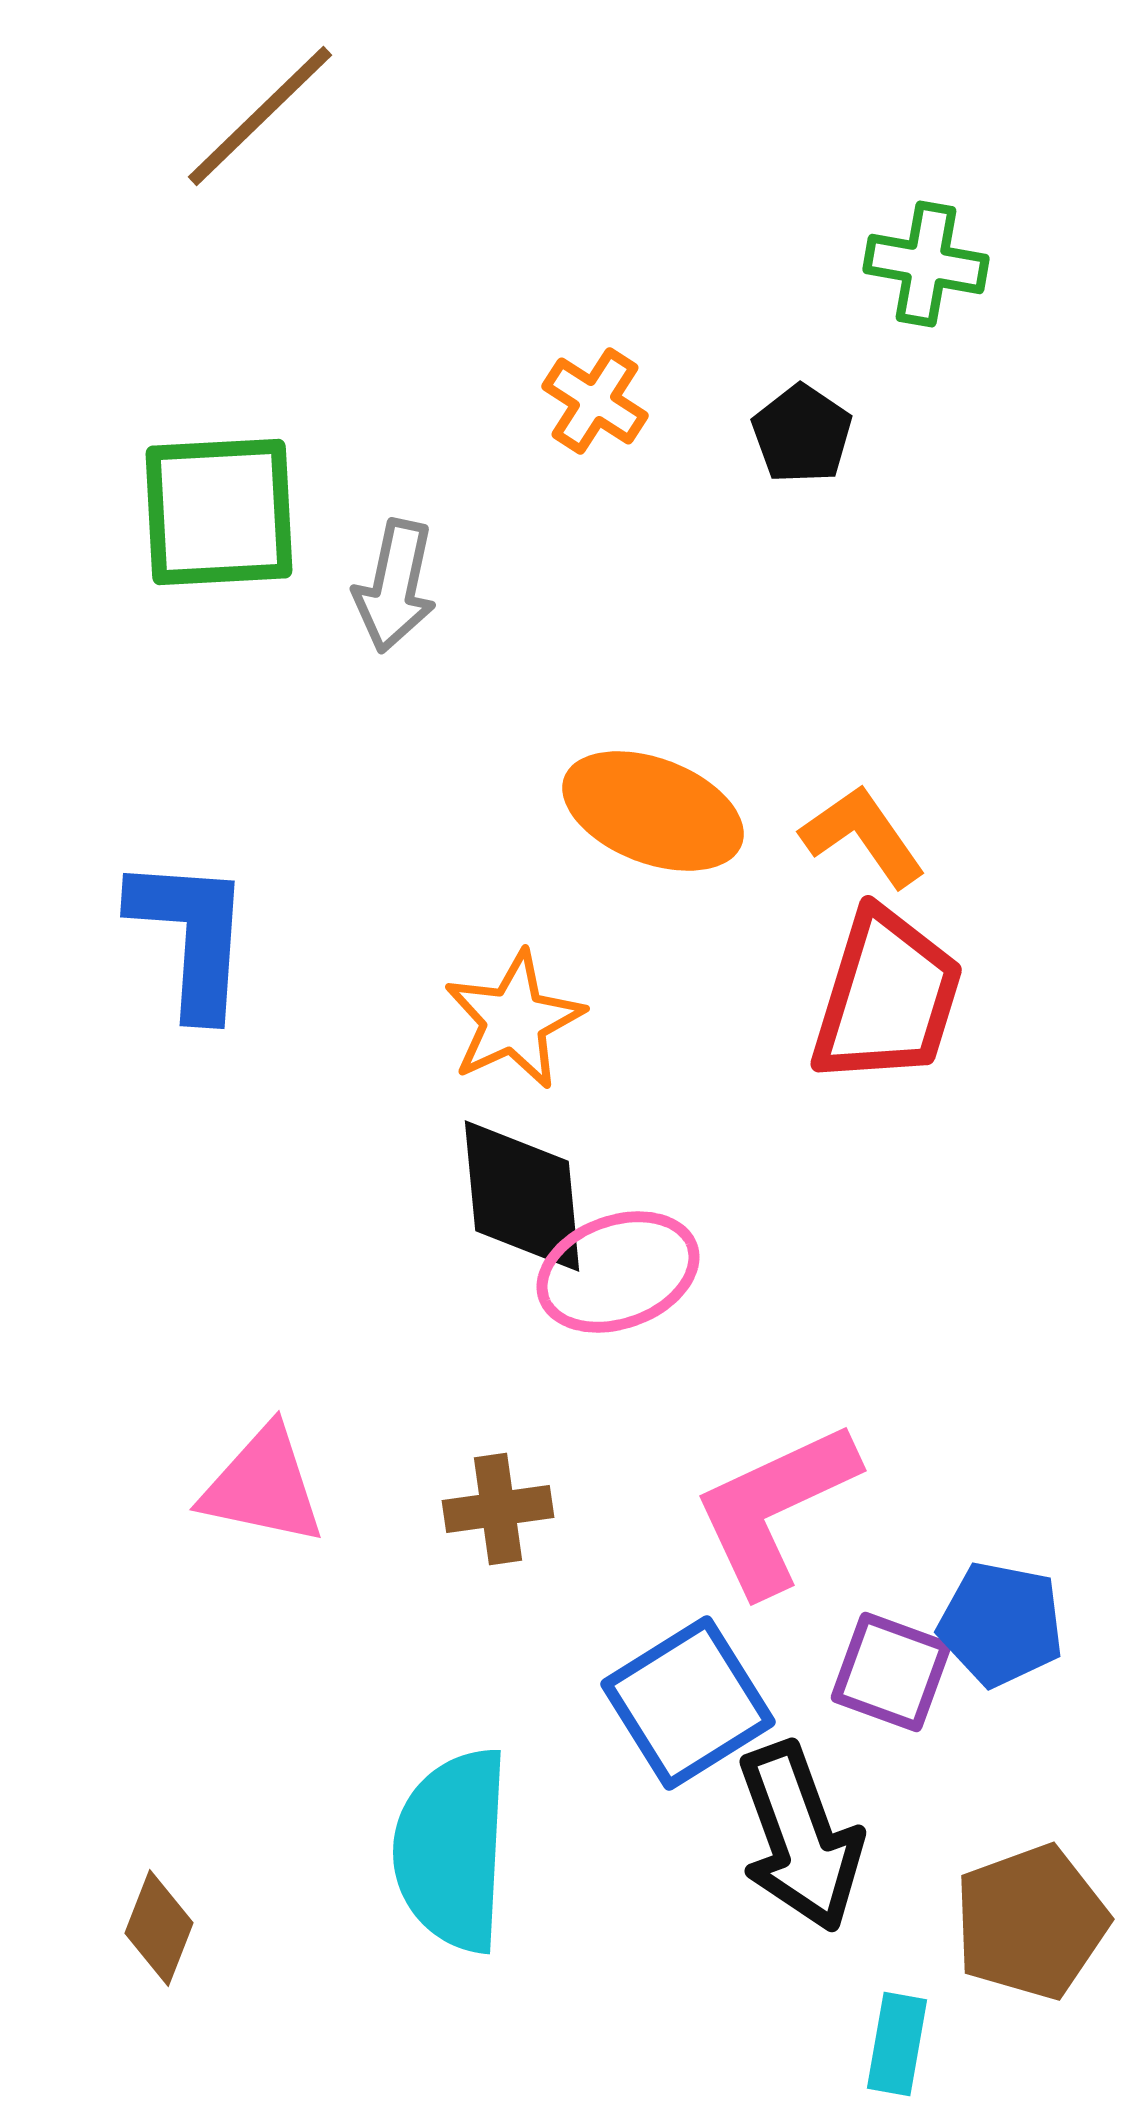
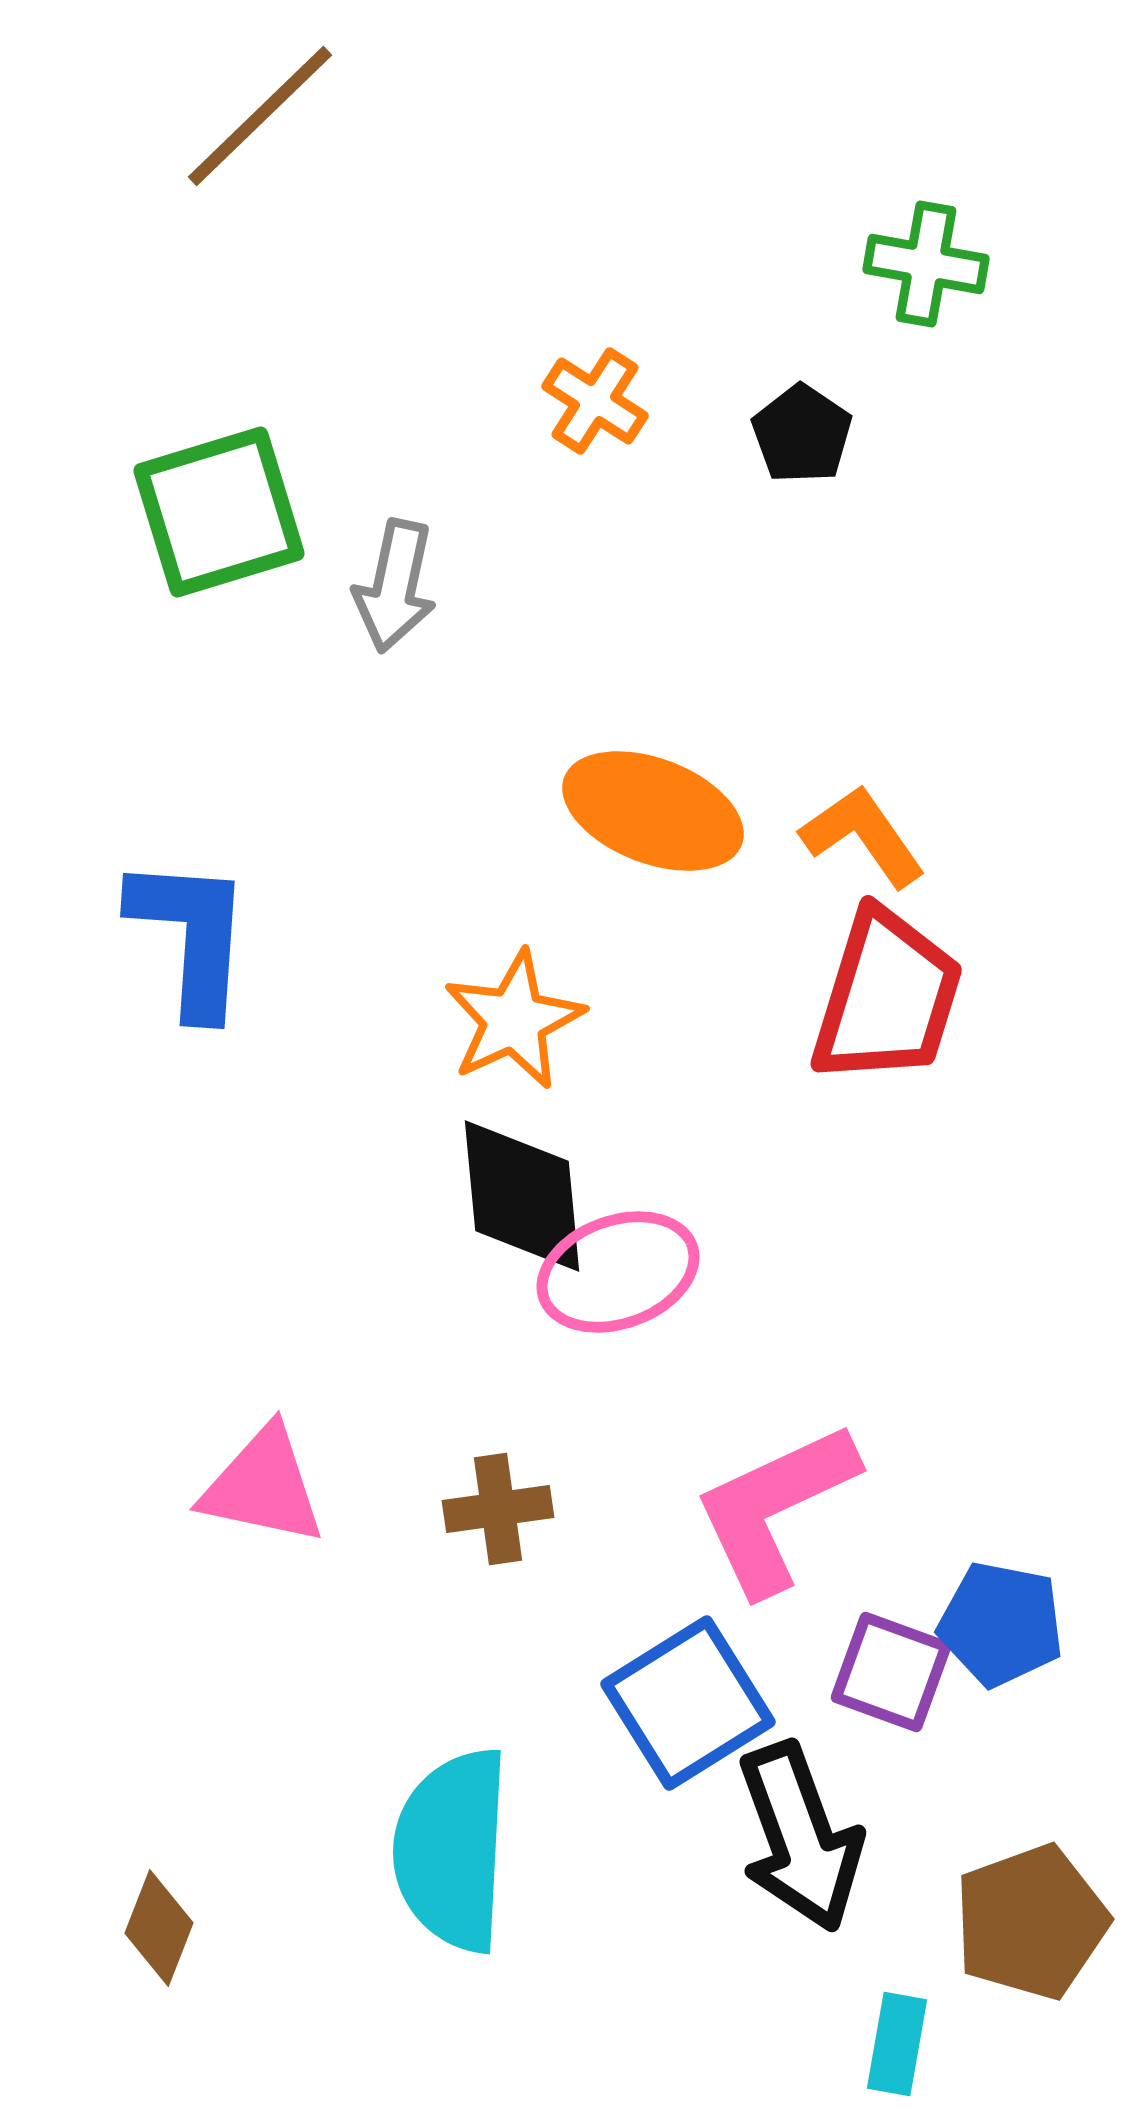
green square: rotated 14 degrees counterclockwise
